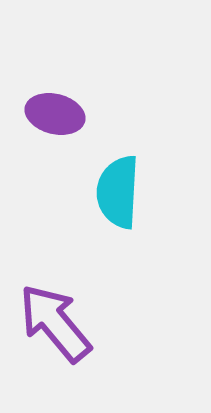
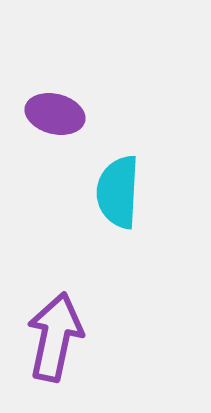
purple arrow: moved 14 px down; rotated 52 degrees clockwise
